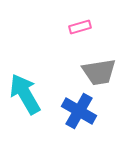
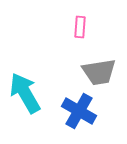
pink rectangle: rotated 70 degrees counterclockwise
cyan arrow: moved 1 px up
